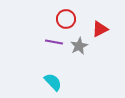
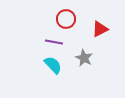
gray star: moved 5 px right, 12 px down; rotated 18 degrees counterclockwise
cyan semicircle: moved 17 px up
